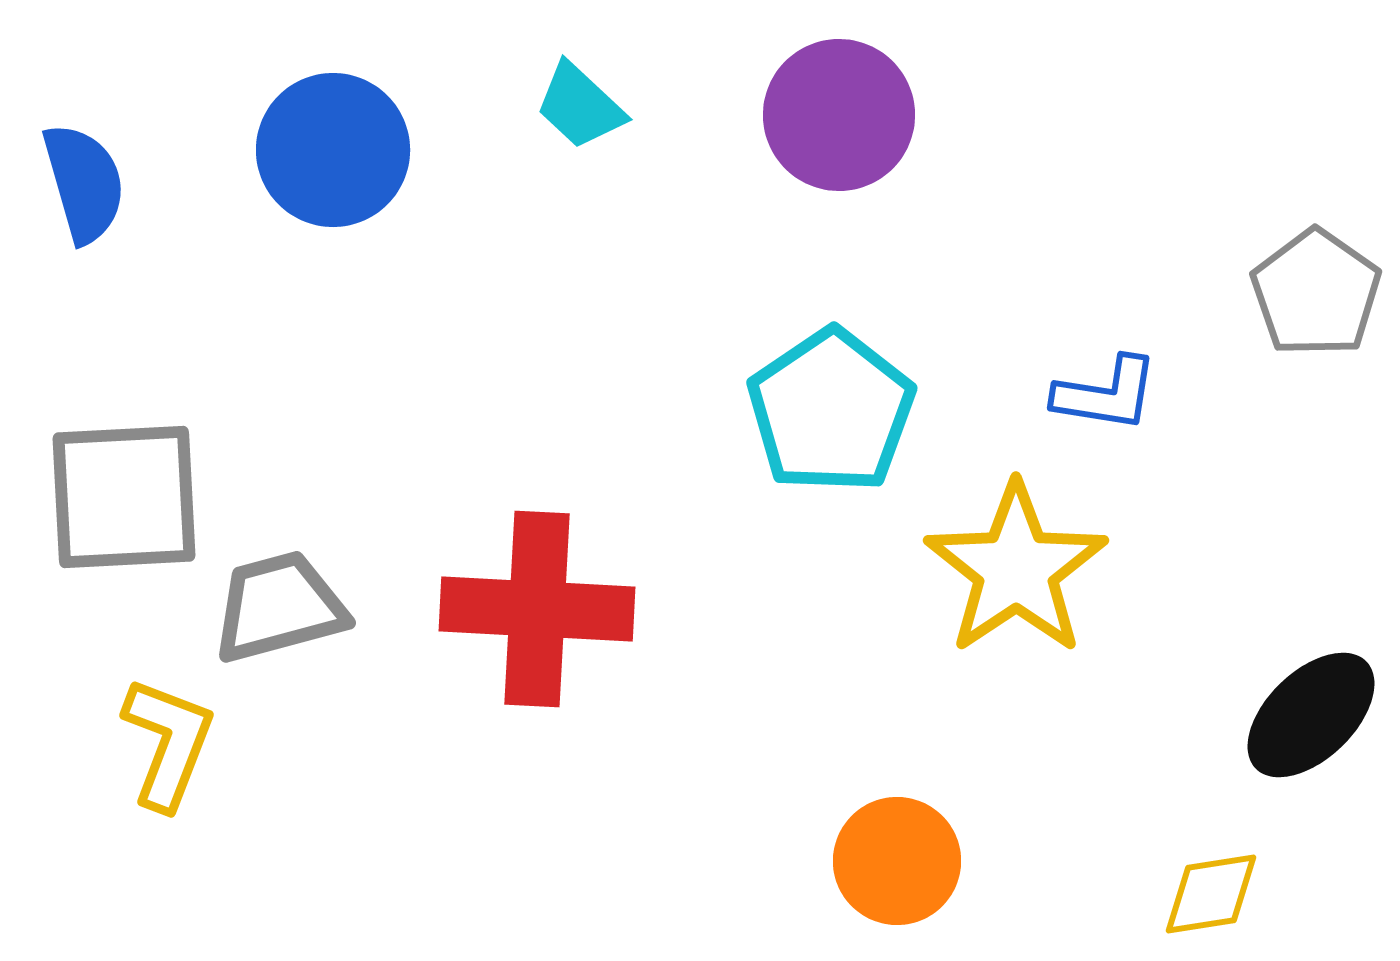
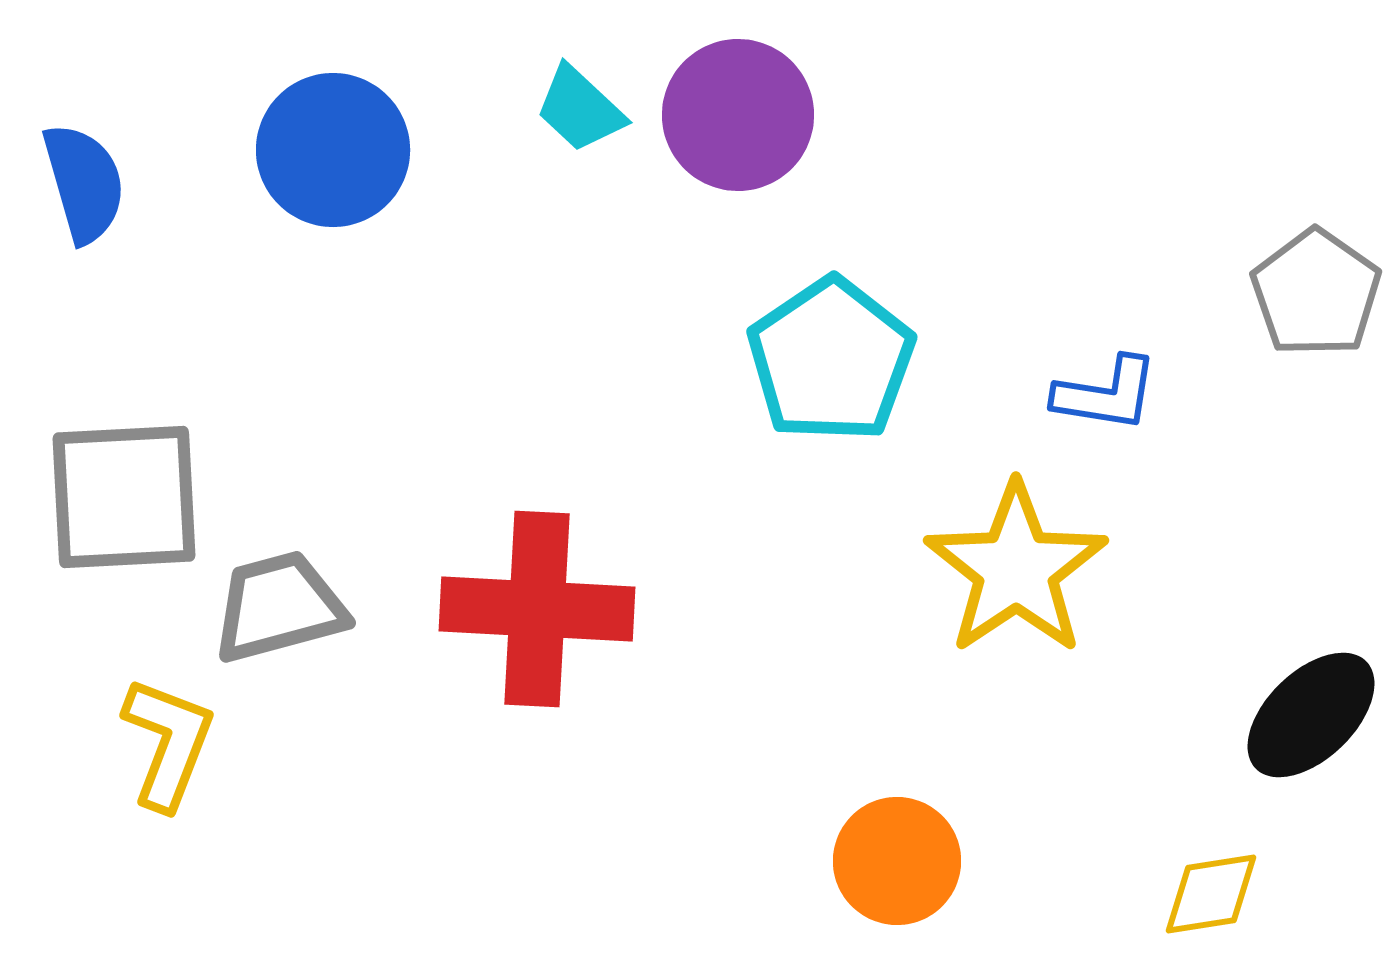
cyan trapezoid: moved 3 px down
purple circle: moved 101 px left
cyan pentagon: moved 51 px up
